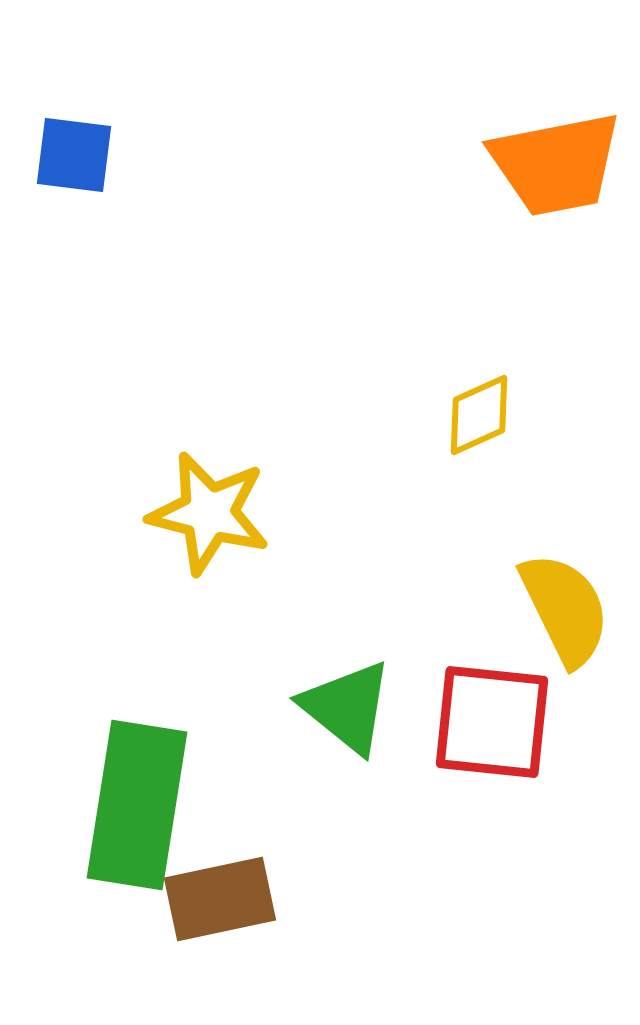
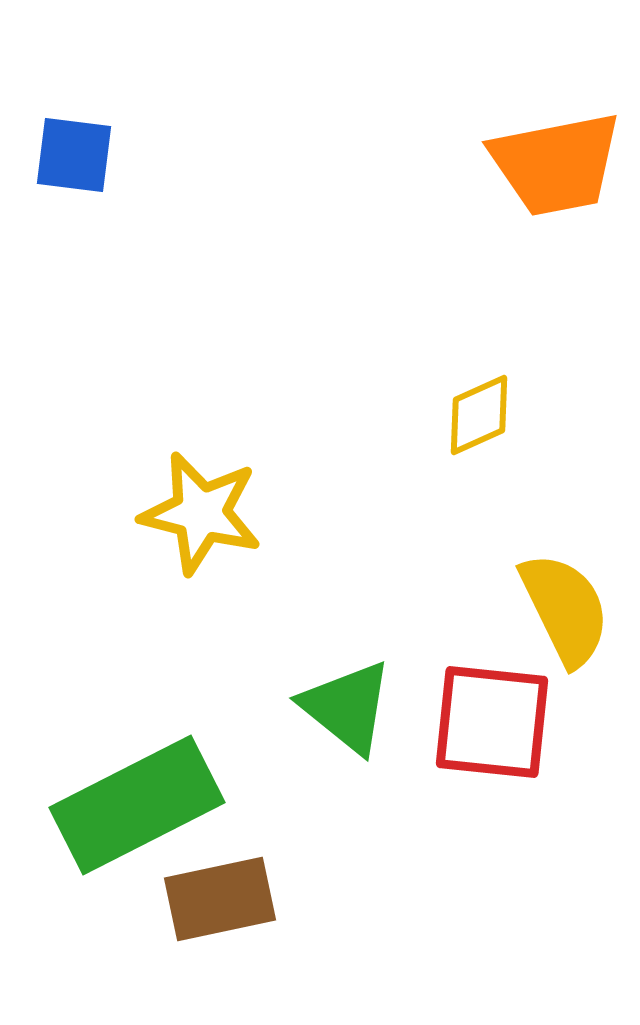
yellow star: moved 8 px left
green rectangle: rotated 54 degrees clockwise
